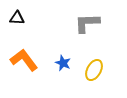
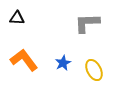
blue star: rotated 21 degrees clockwise
yellow ellipse: rotated 55 degrees counterclockwise
